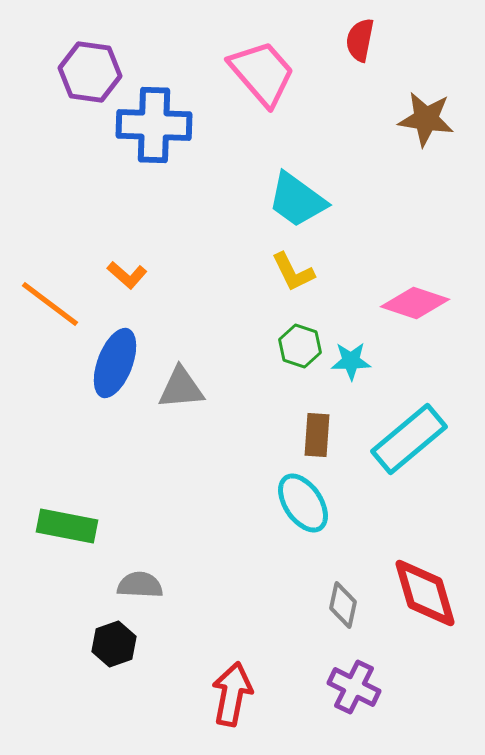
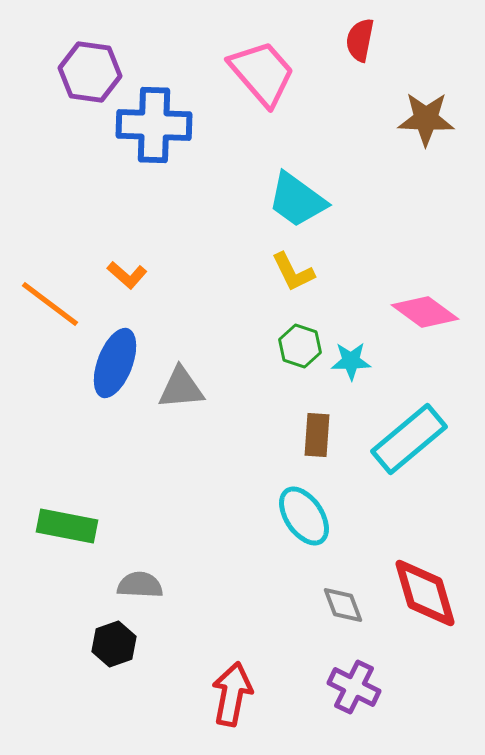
brown star: rotated 6 degrees counterclockwise
pink diamond: moved 10 px right, 9 px down; rotated 18 degrees clockwise
cyan ellipse: moved 1 px right, 13 px down
gray diamond: rotated 33 degrees counterclockwise
